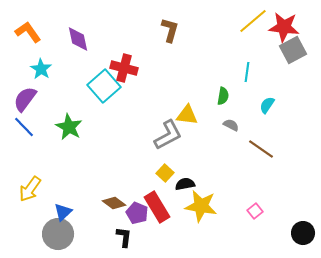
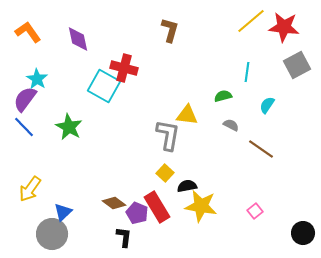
yellow line: moved 2 px left
gray square: moved 4 px right, 15 px down
cyan star: moved 4 px left, 10 px down
cyan square: rotated 20 degrees counterclockwise
green semicircle: rotated 114 degrees counterclockwise
gray L-shape: rotated 52 degrees counterclockwise
black semicircle: moved 2 px right, 2 px down
gray circle: moved 6 px left
